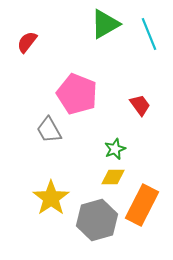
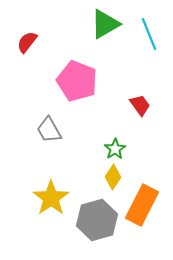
pink pentagon: moved 13 px up
green star: rotated 10 degrees counterclockwise
yellow diamond: rotated 55 degrees counterclockwise
